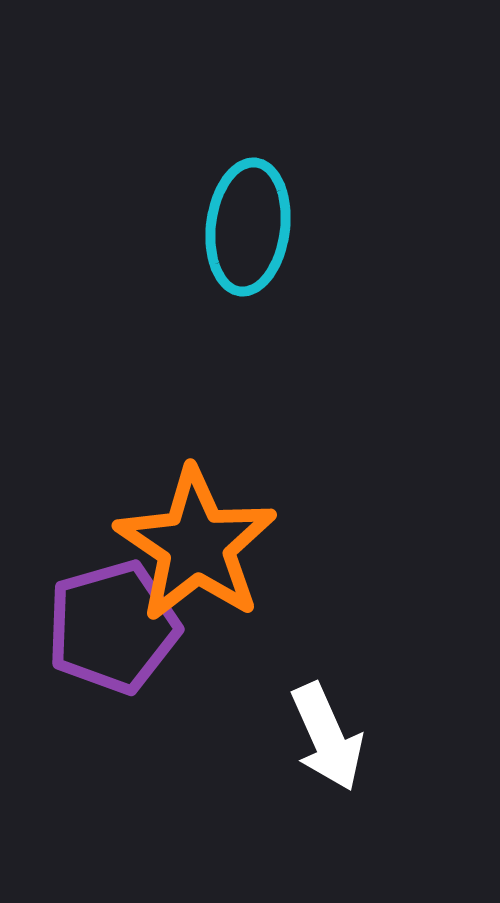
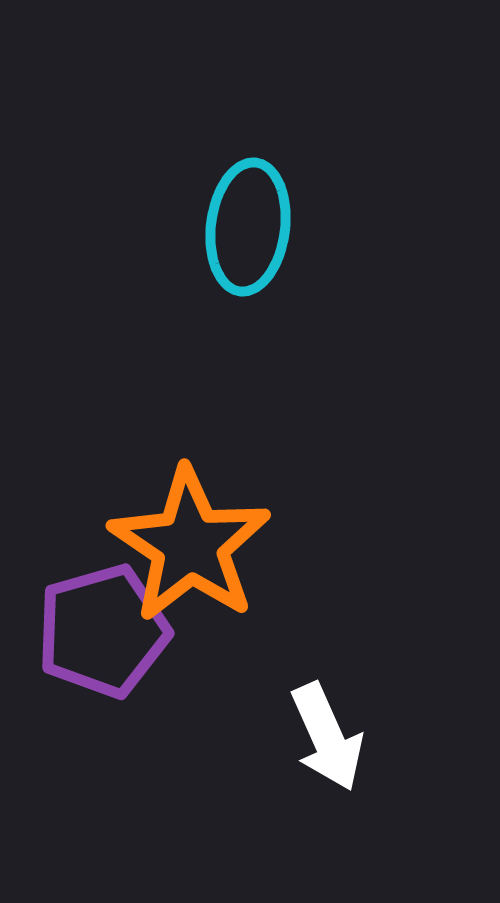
orange star: moved 6 px left
purple pentagon: moved 10 px left, 4 px down
